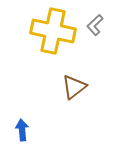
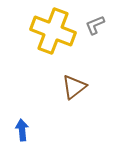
gray L-shape: rotated 20 degrees clockwise
yellow cross: rotated 9 degrees clockwise
